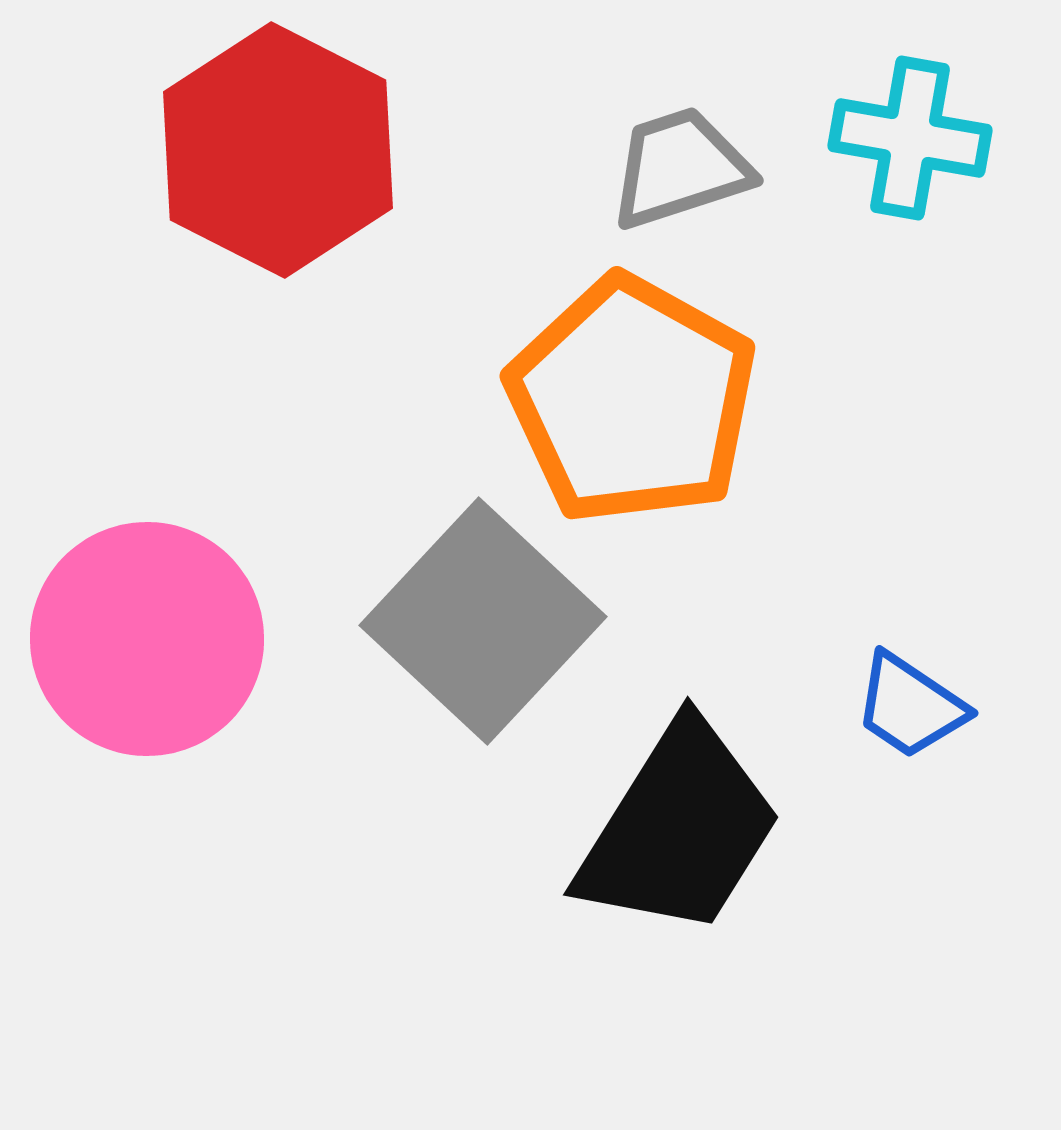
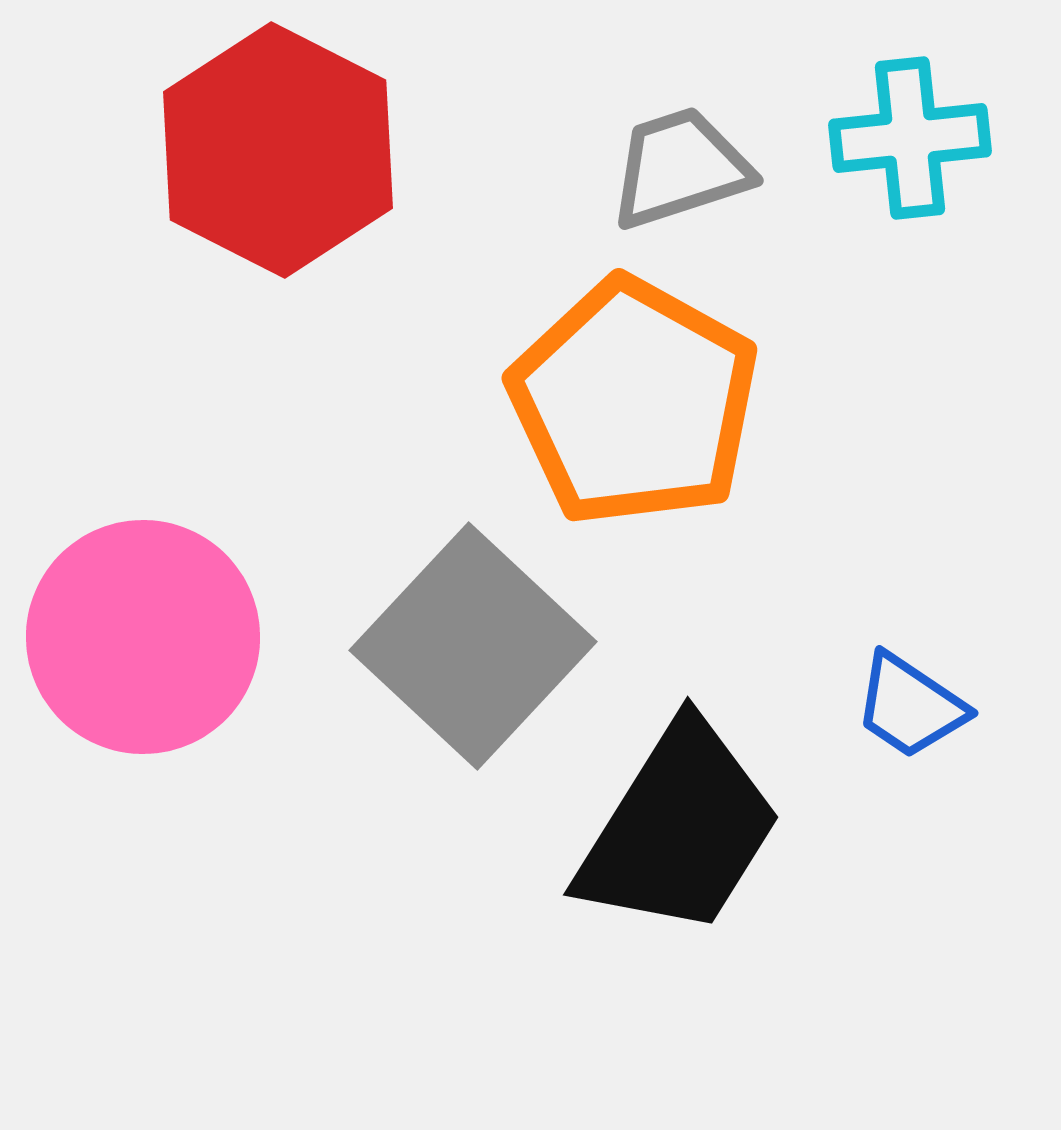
cyan cross: rotated 16 degrees counterclockwise
orange pentagon: moved 2 px right, 2 px down
gray square: moved 10 px left, 25 px down
pink circle: moved 4 px left, 2 px up
